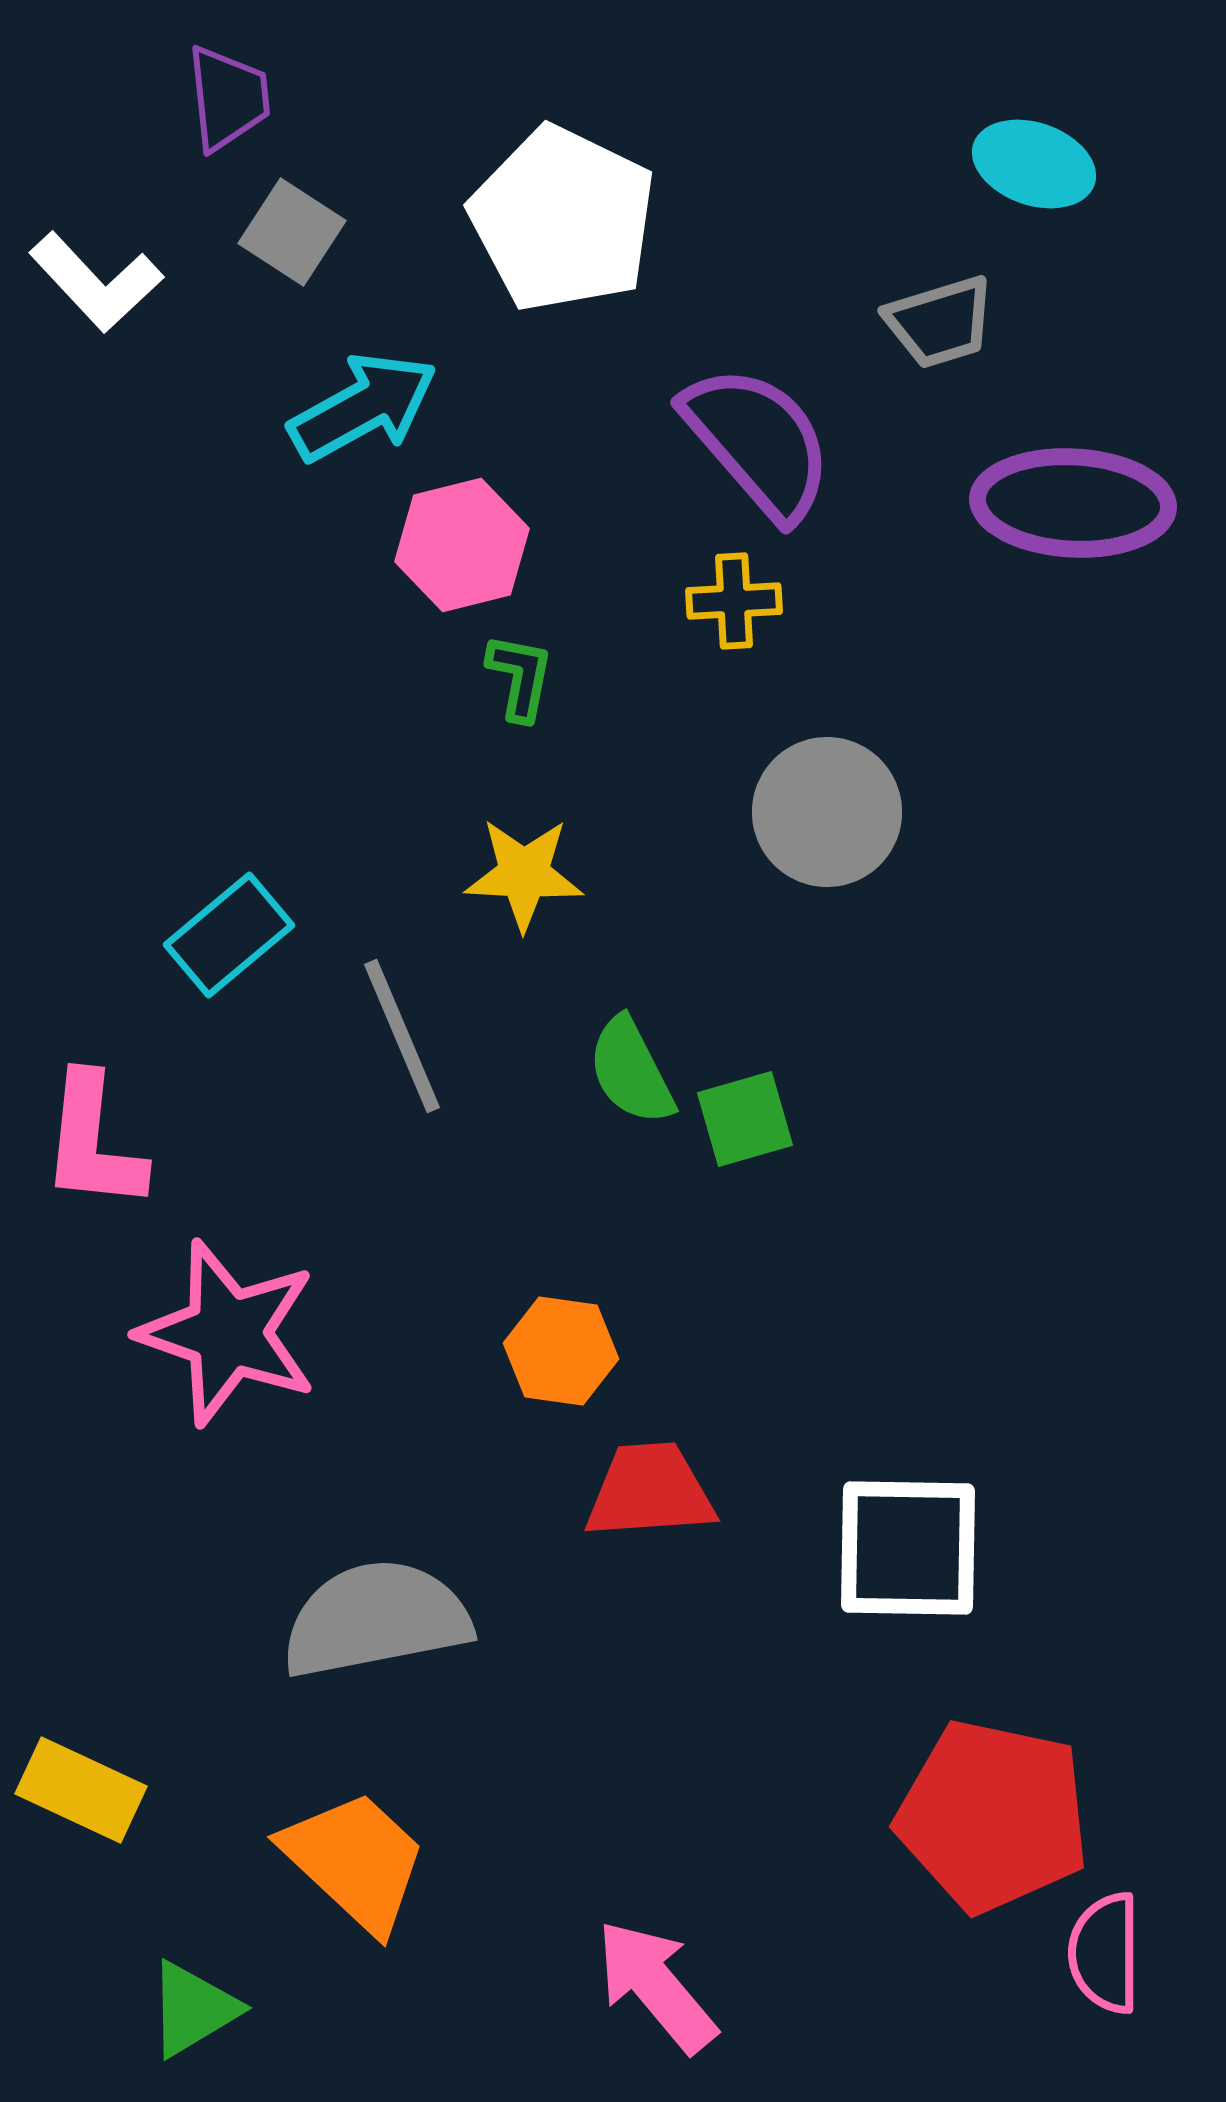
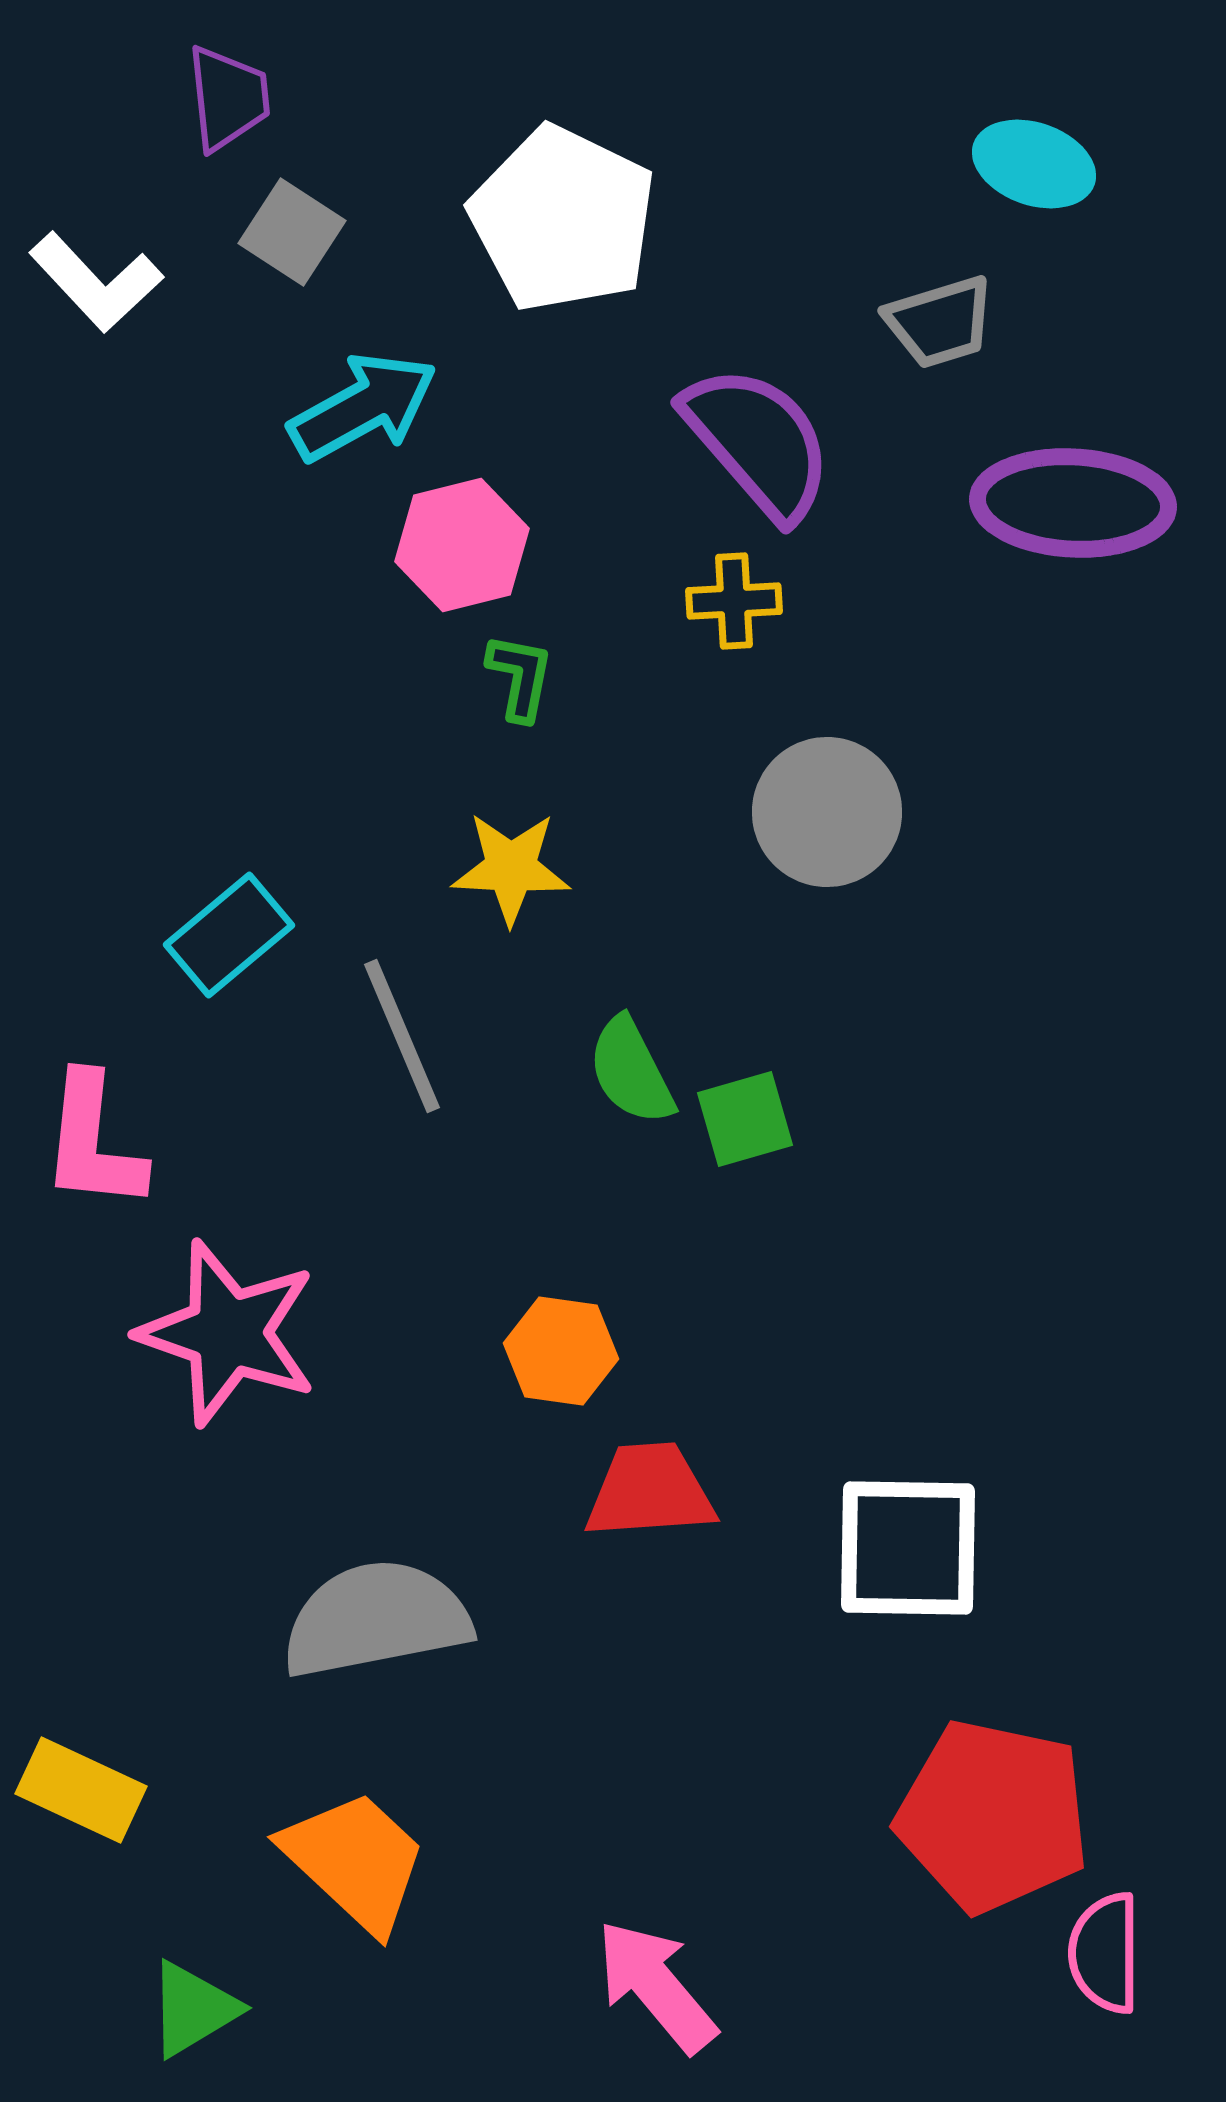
yellow star: moved 13 px left, 6 px up
